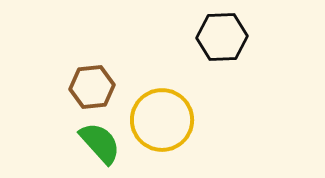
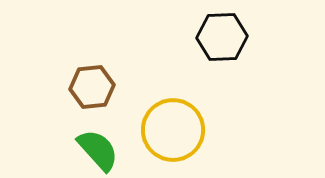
yellow circle: moved 11 px right, 10 px down
green semicircle: moved 2 px left, 7 px down
